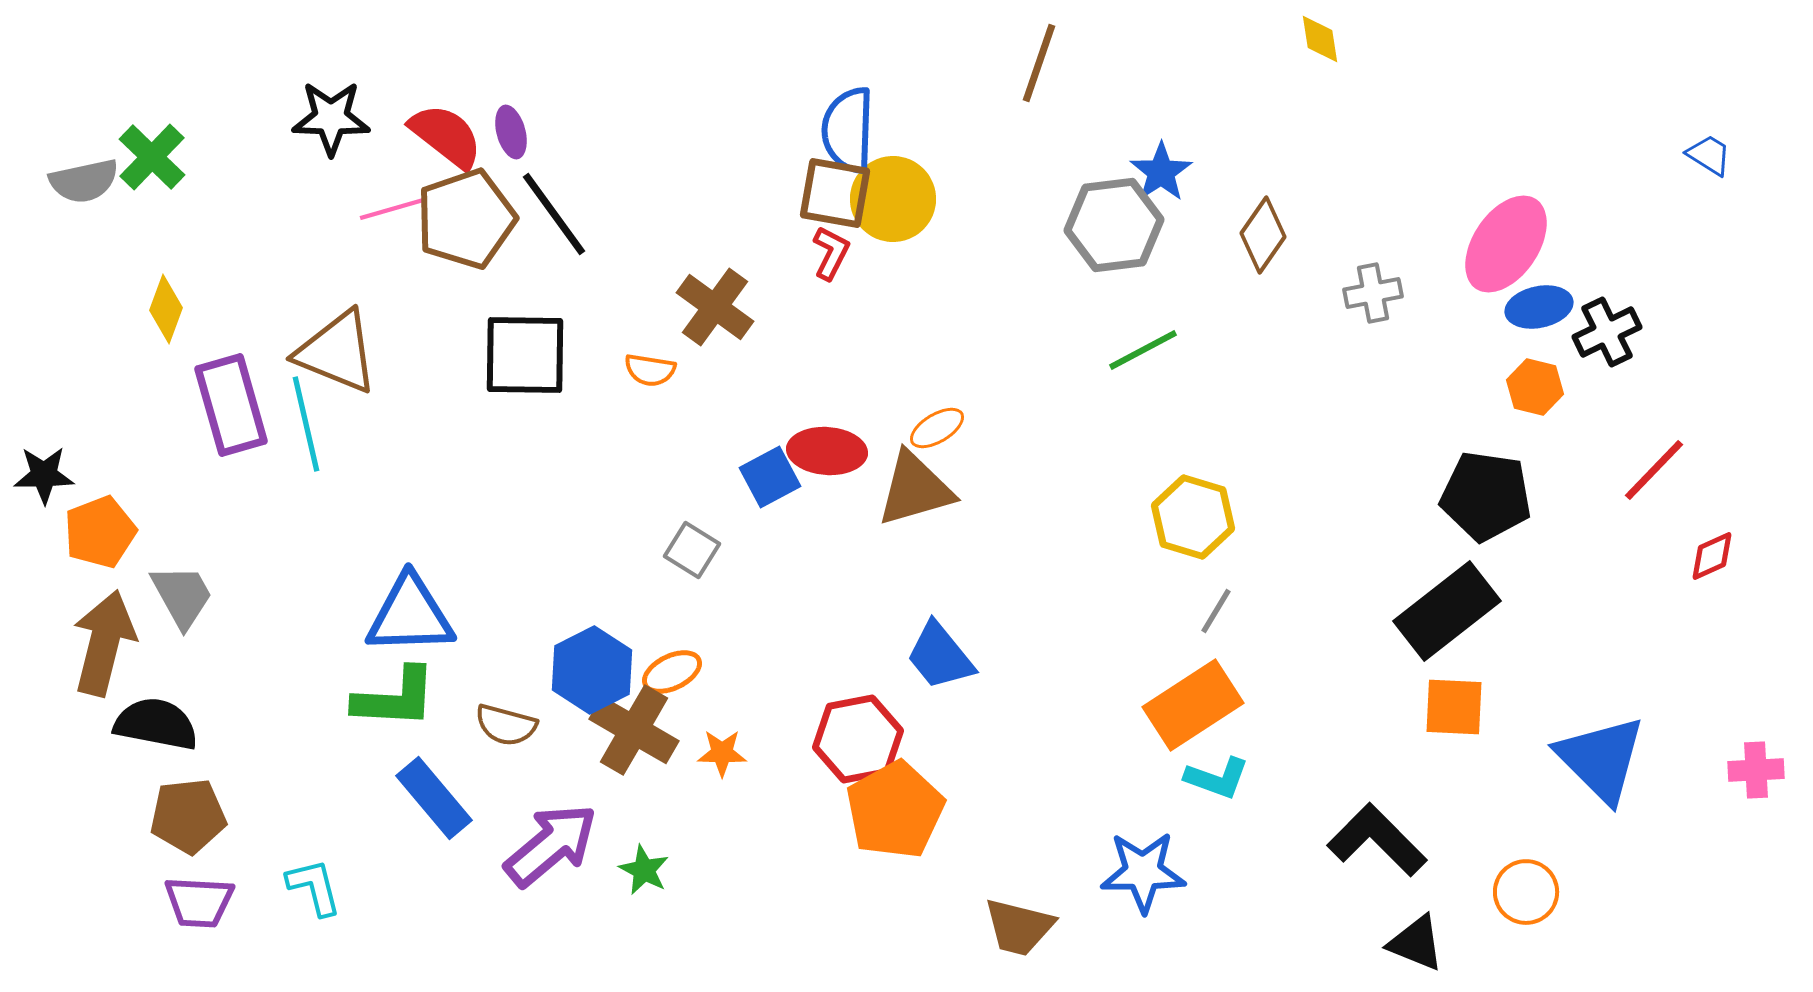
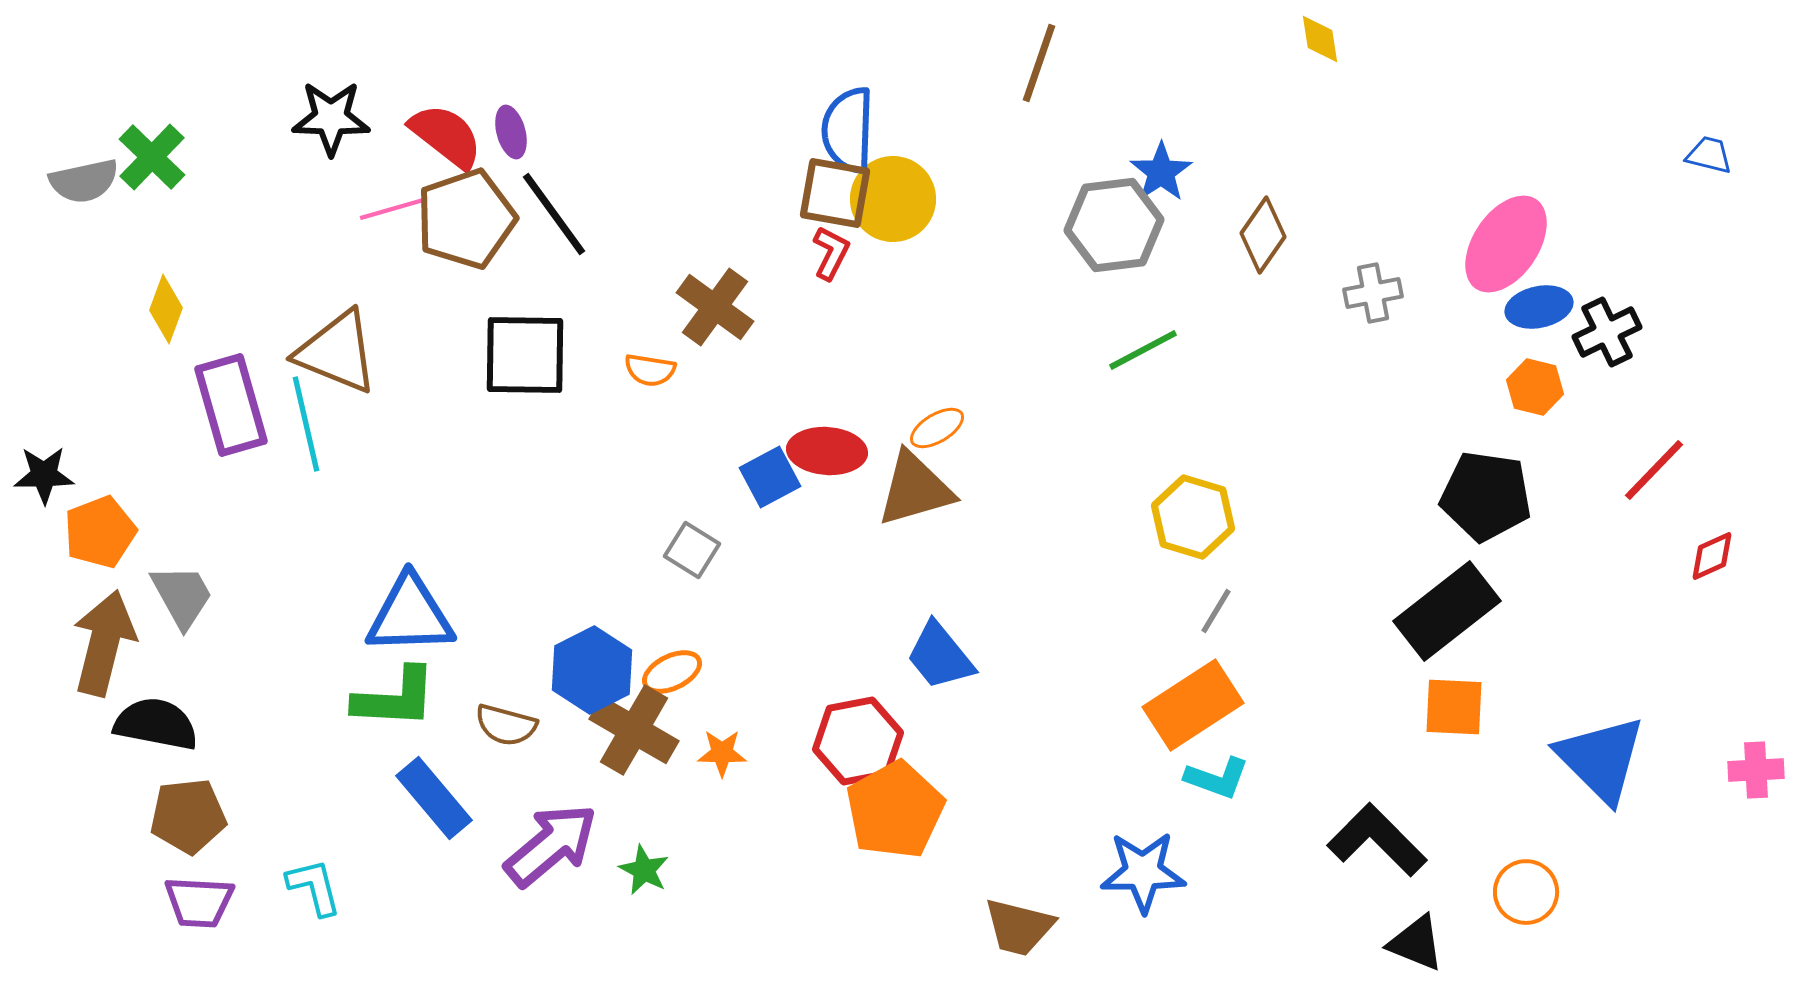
blue trapezoid at (1709, 155): rotated 18 degrees counterclockwise
red hexagon at (858, 739): moved 2 px down
